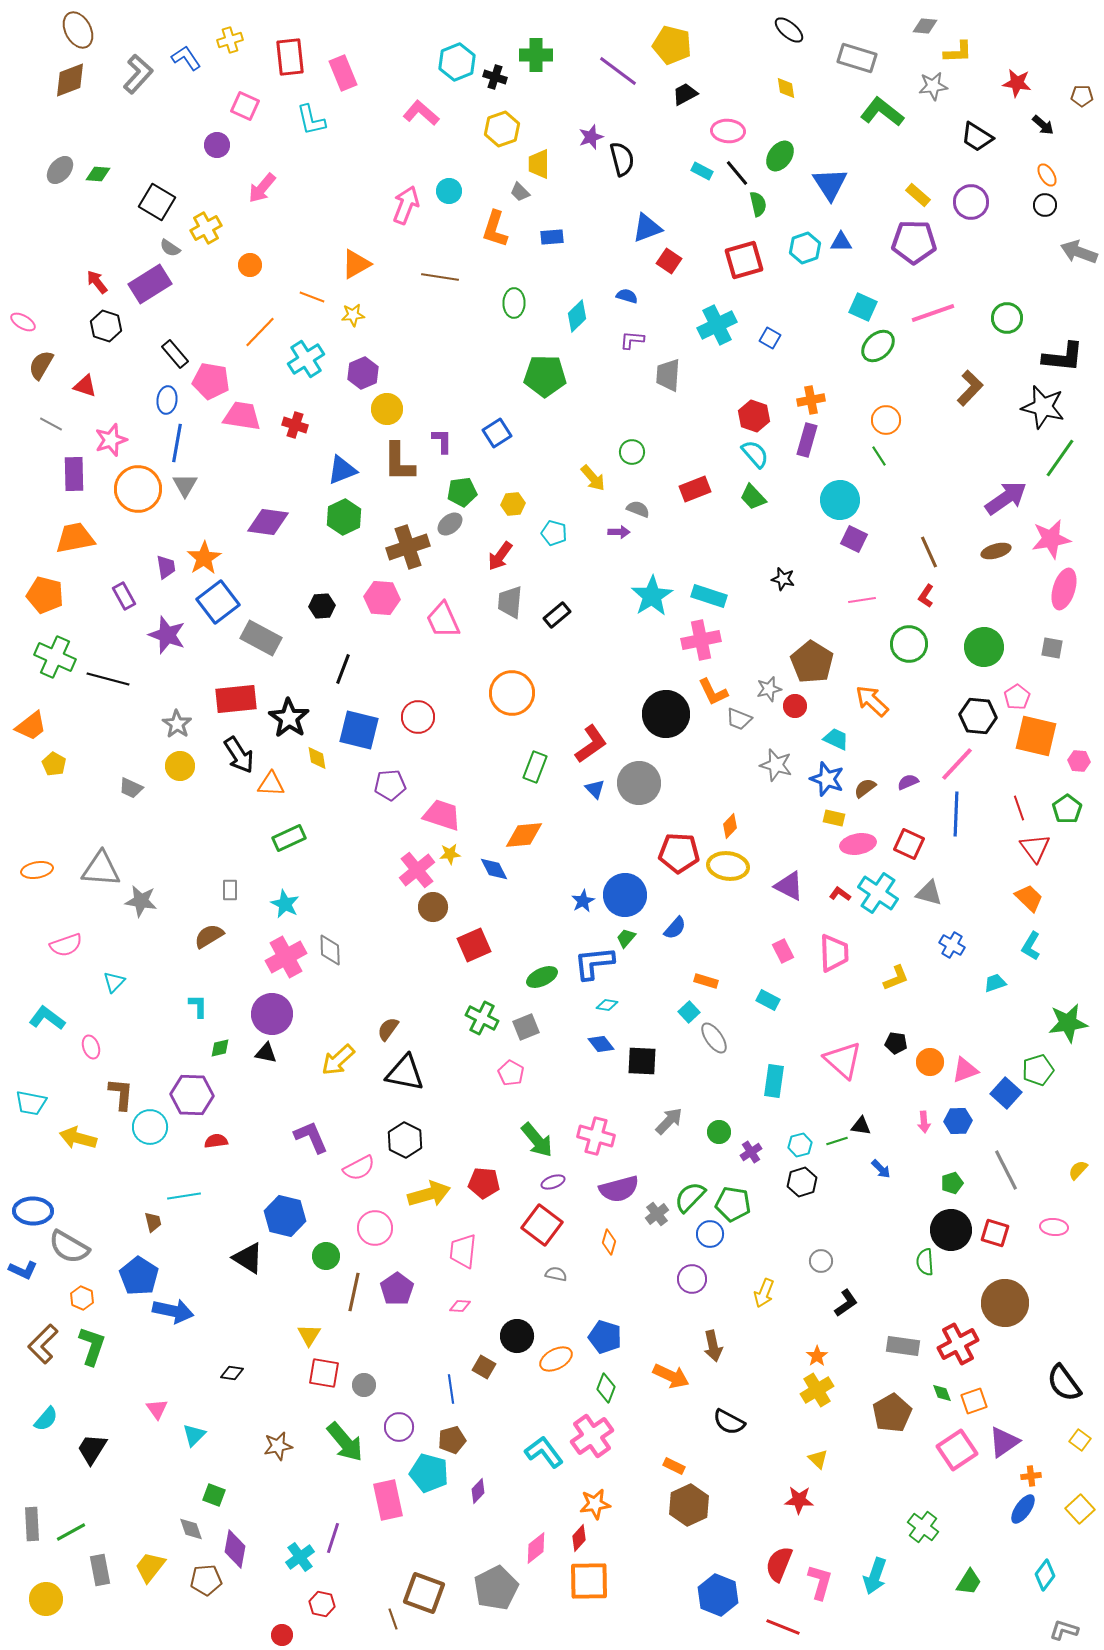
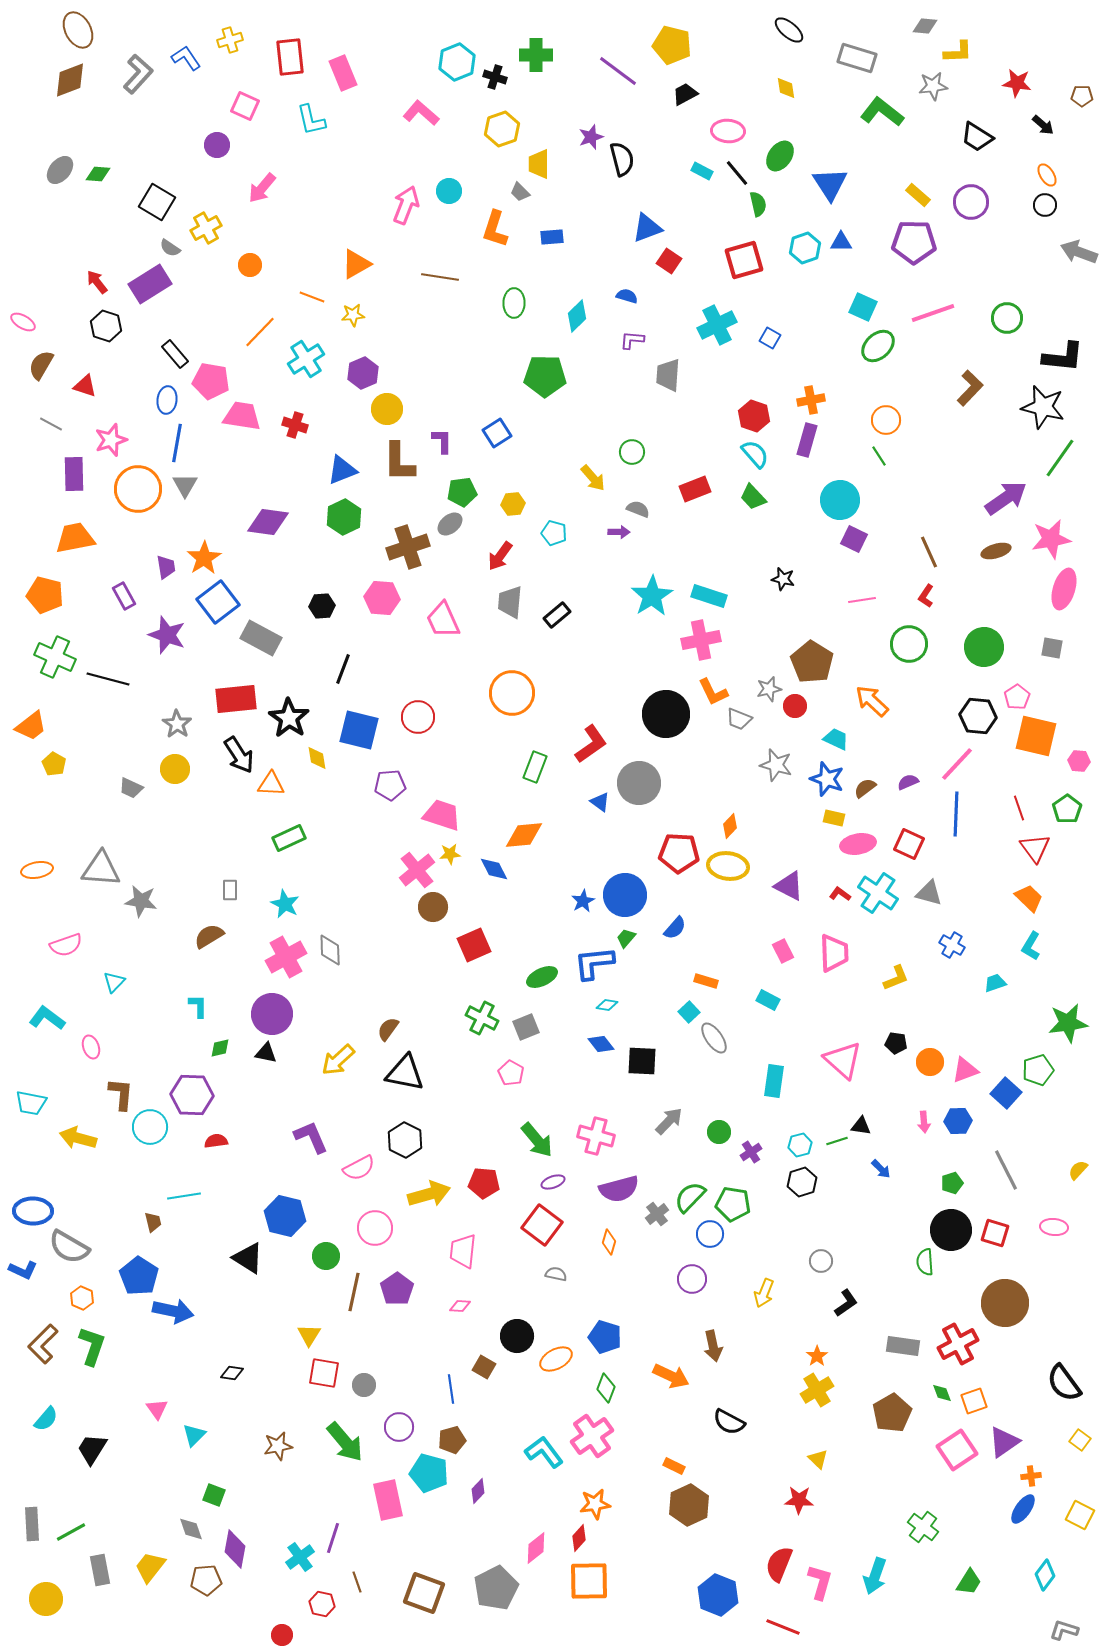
yellow circle at (180, 766): moved 5 px left, 3 px down
blue triangle at (595, 789): moved 5 px right, 13 px down; rotated 10 degrees counterclockwise
yellow square at (1080, 1509): moved 6 px down; rotated 20 degrees counterclockwise
brown line at (393, 1619): moved 36 px left, 37 px up
